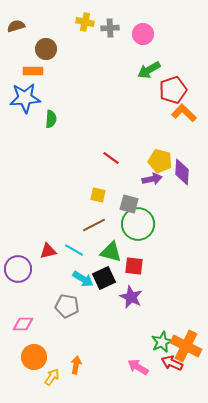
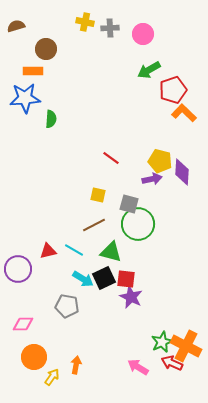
red square: moved 8 px left, 13 px down
